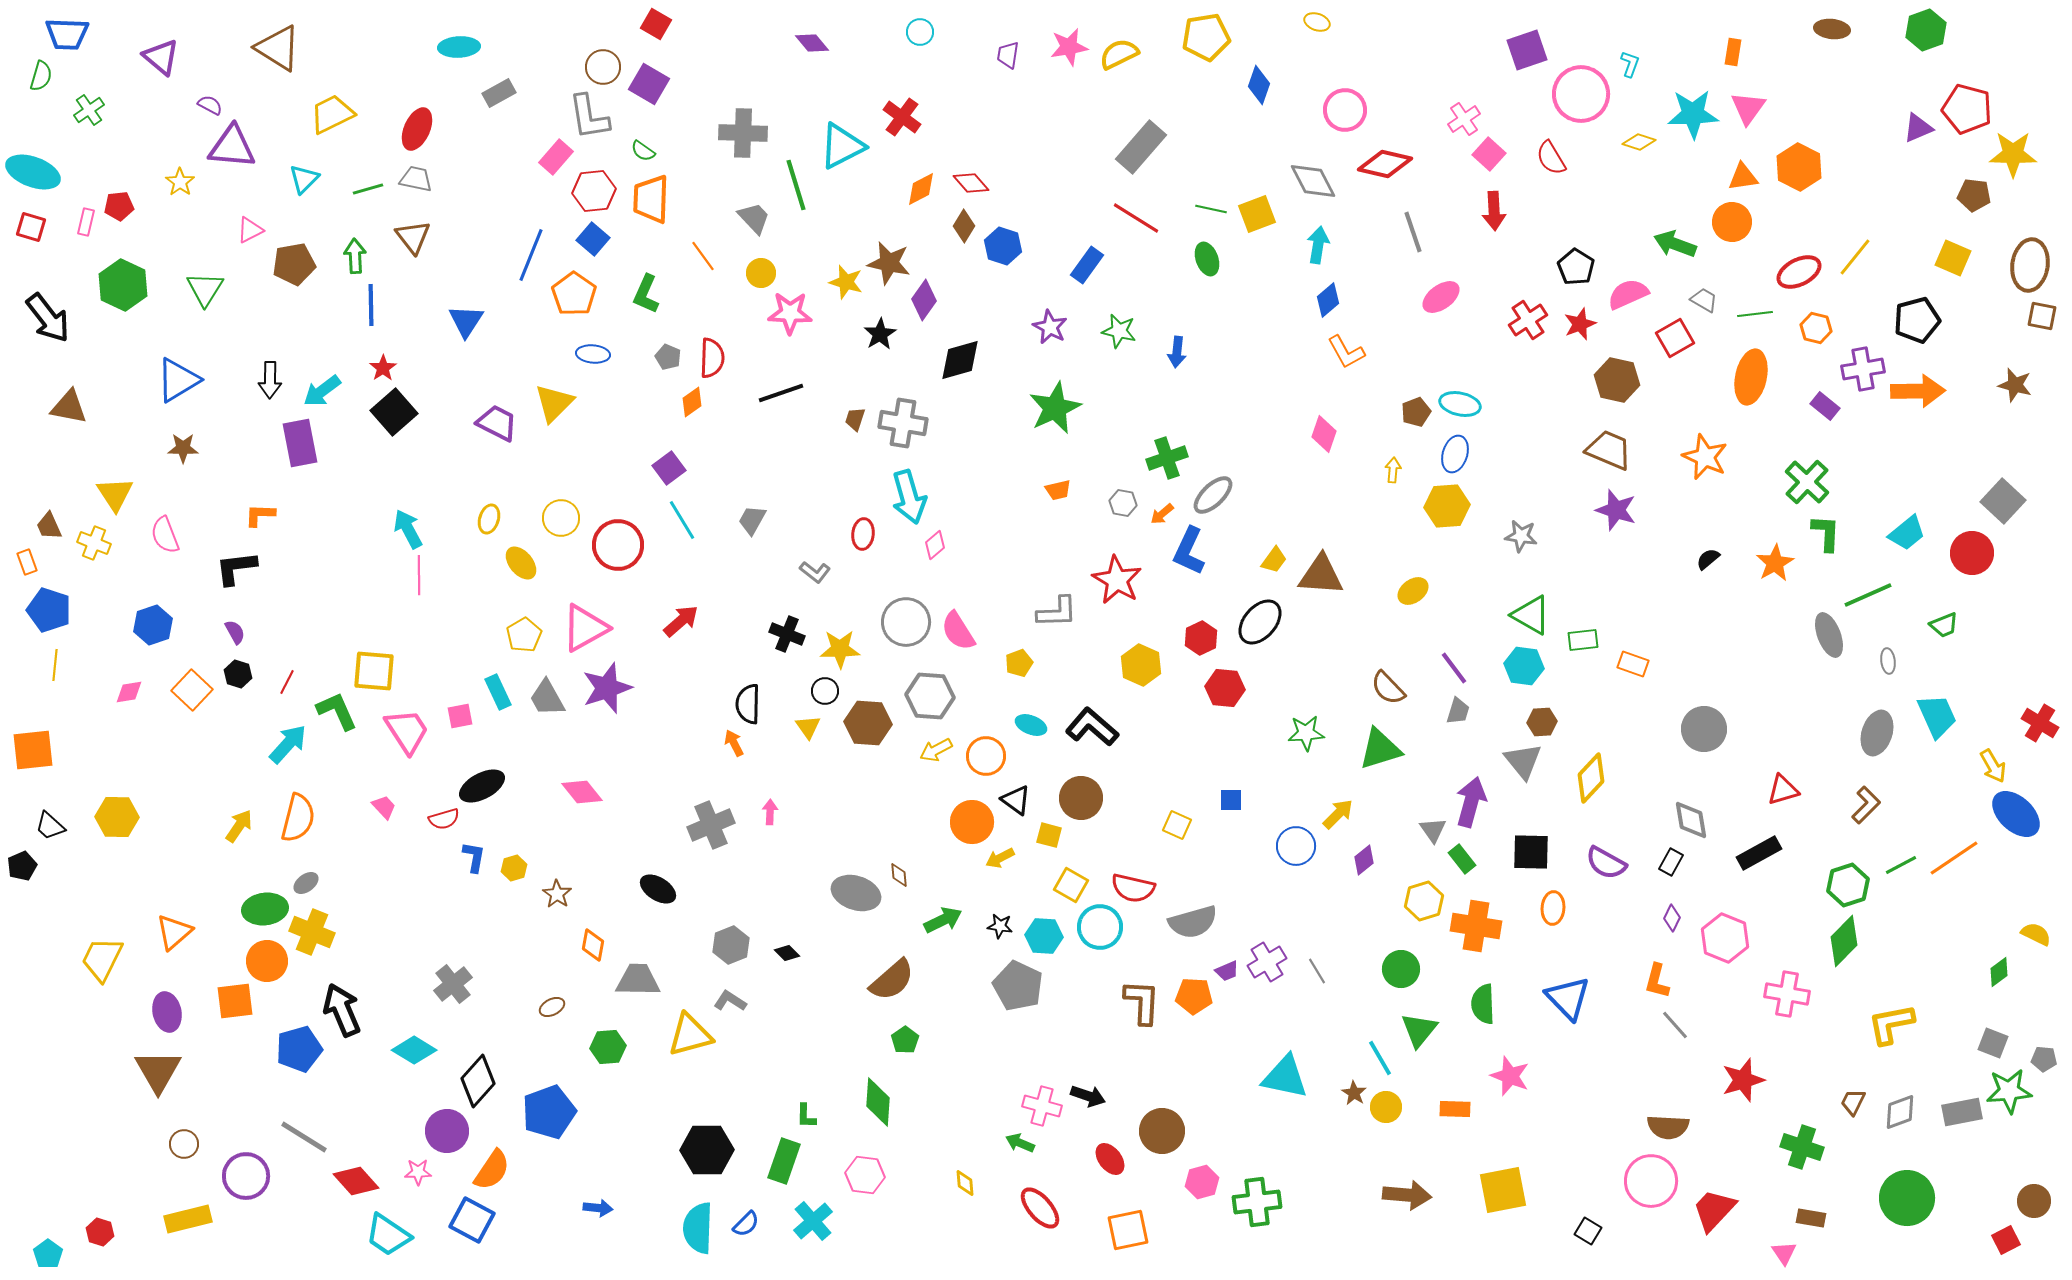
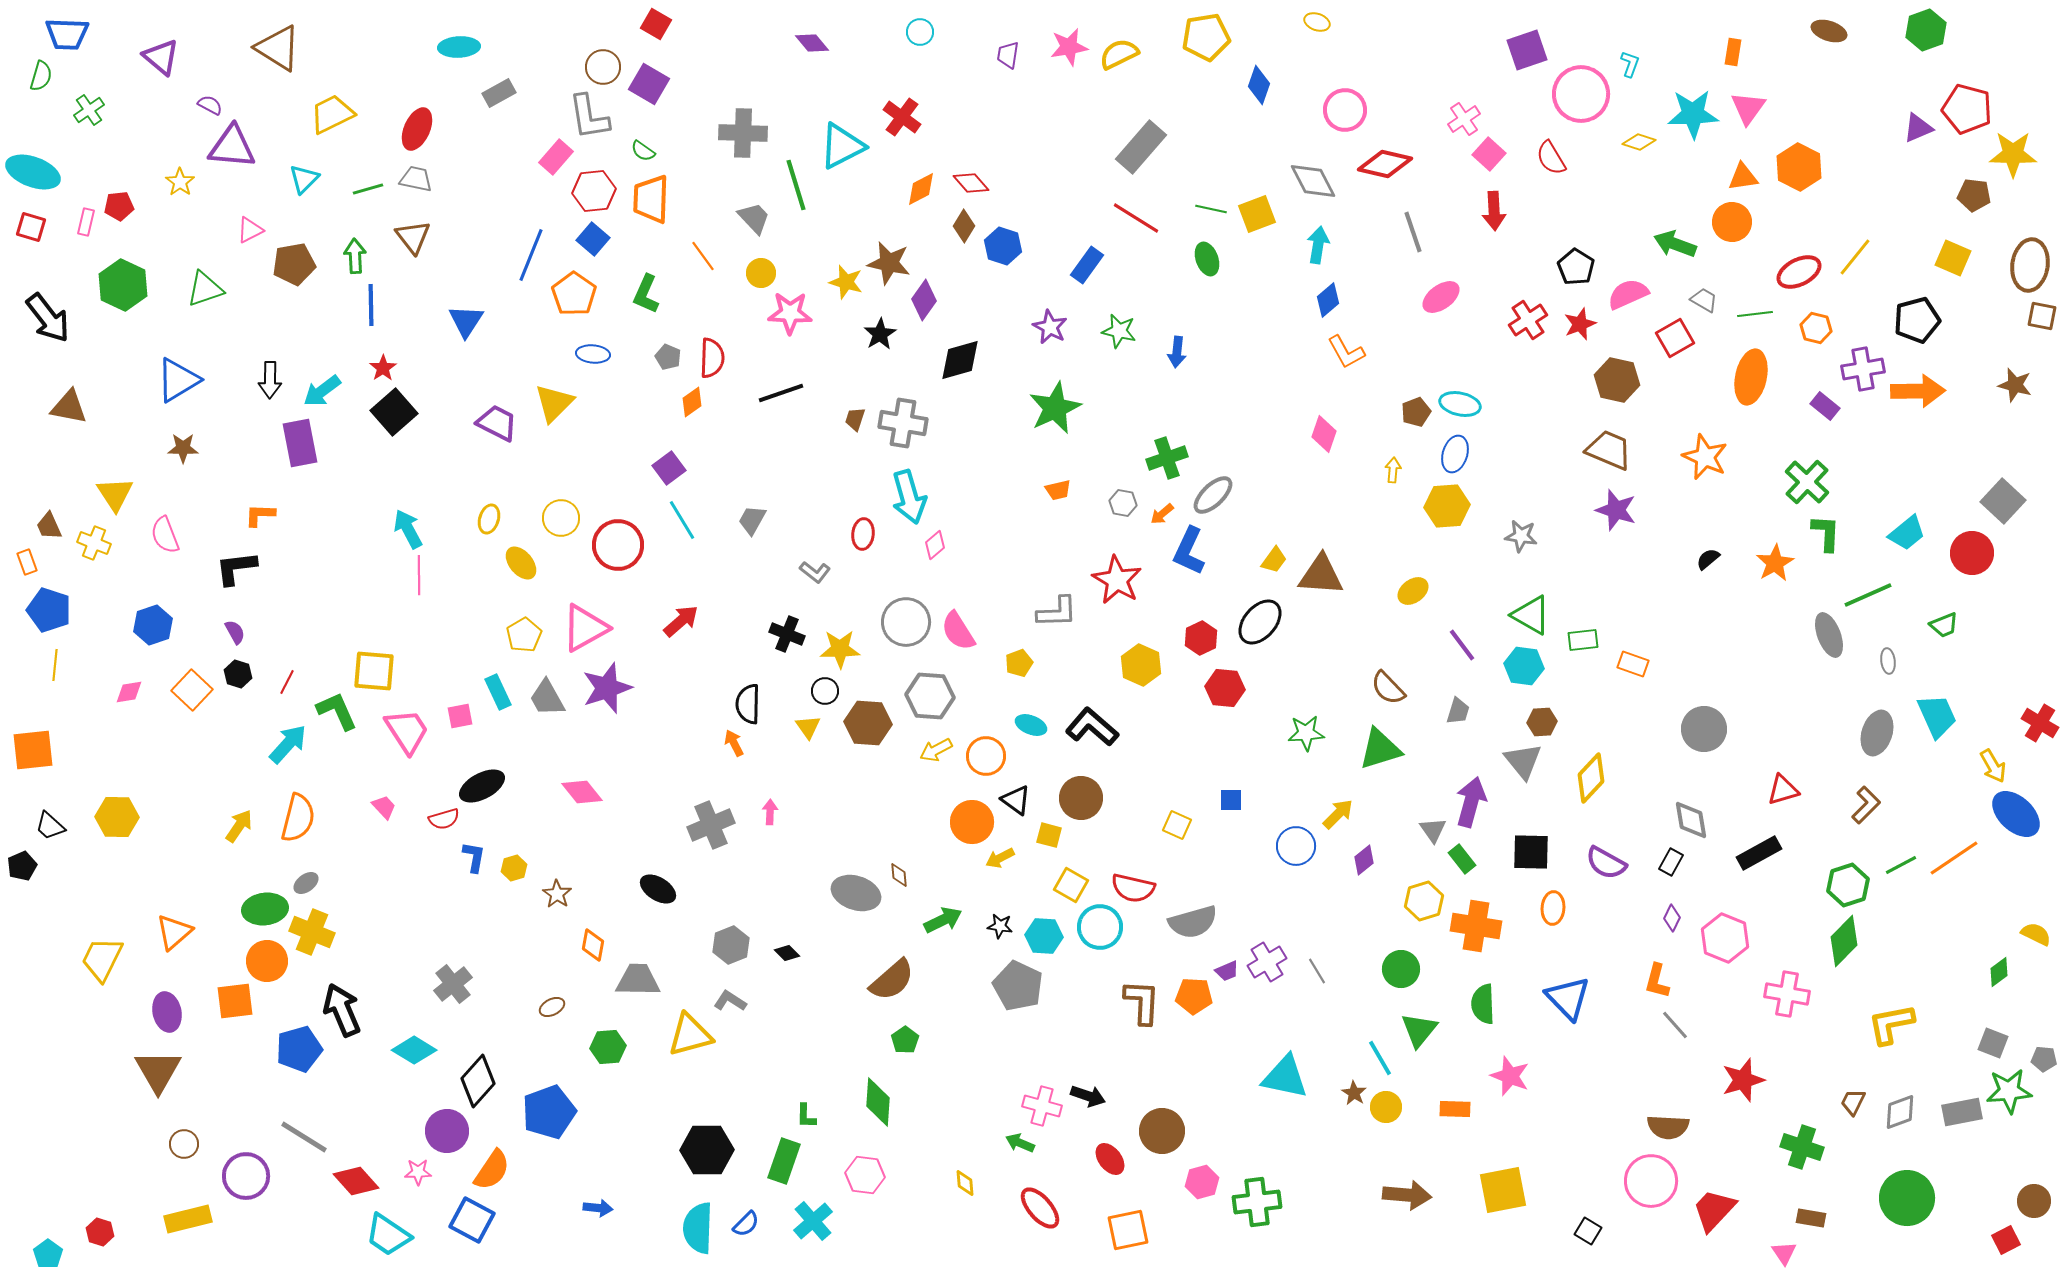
brown ellipse at (1832, 29): moved 3 px left, 2 px down; rotated 12 degrees clockwise
green triangle at (205, 289): rotated 39 degrees clockwise
purple line at (1454, 668): moved 8 px right, 23 px up
